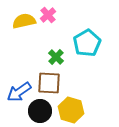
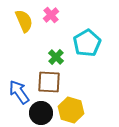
pink cross: moved 3 px right
yellow semicircle: rotated 80 degrees clockwise
brown square: moved 1 px up
blue arrow: rotated 90 degrees clockwise
black circle: moved 1 px right, 2 px down
